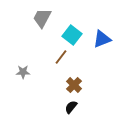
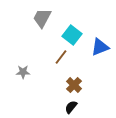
blue triangle: moved 2 px left, 8 px down
